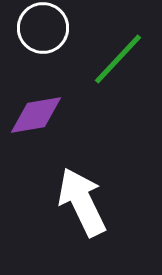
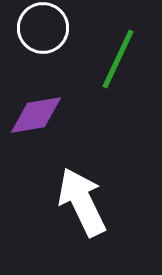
green line: rotated 18 degrees counterclockwise
